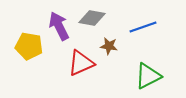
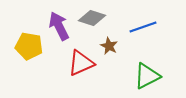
gray diamond: rotated 8 degrees clockwise
brown star: rotated 18 degrees clockwise
green triangle: moved 1 px left
